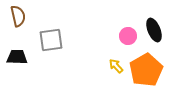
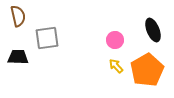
black ellipse: moved 1 px left
pink circle: moved 13 px left, 4 px down
gray square: moved 4 px left, 2 px up
black trapezoid: moved 1 px right
orange pentagon: moved 1 px right
